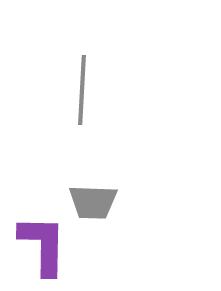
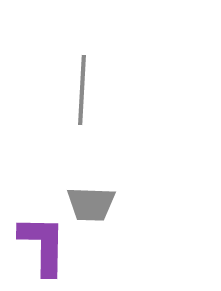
gray trapezoid: moved 2 px left, 2 px down
